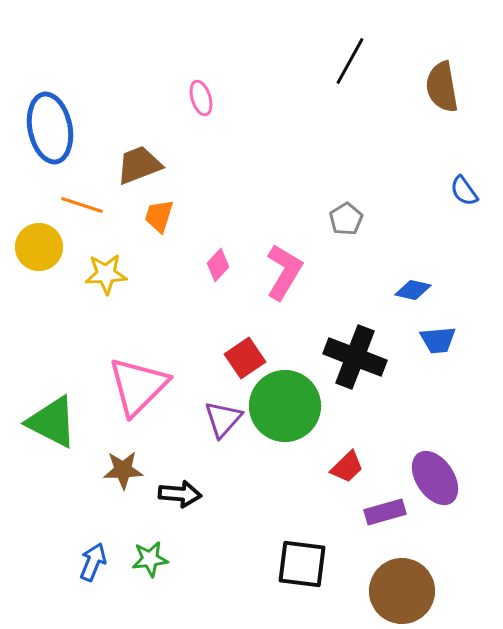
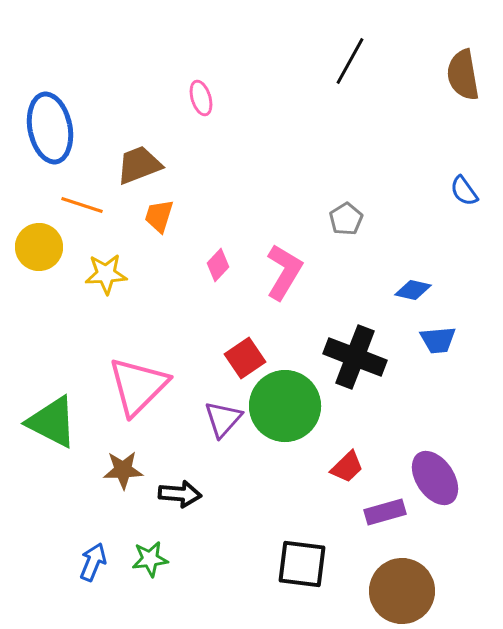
brown semicircle: moved 21 px right, 12 px up
